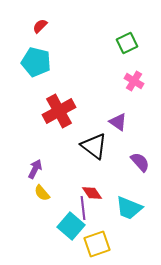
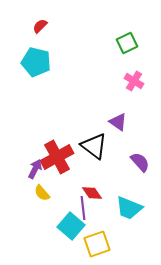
red cross: moved 2 px left, 46 px down
